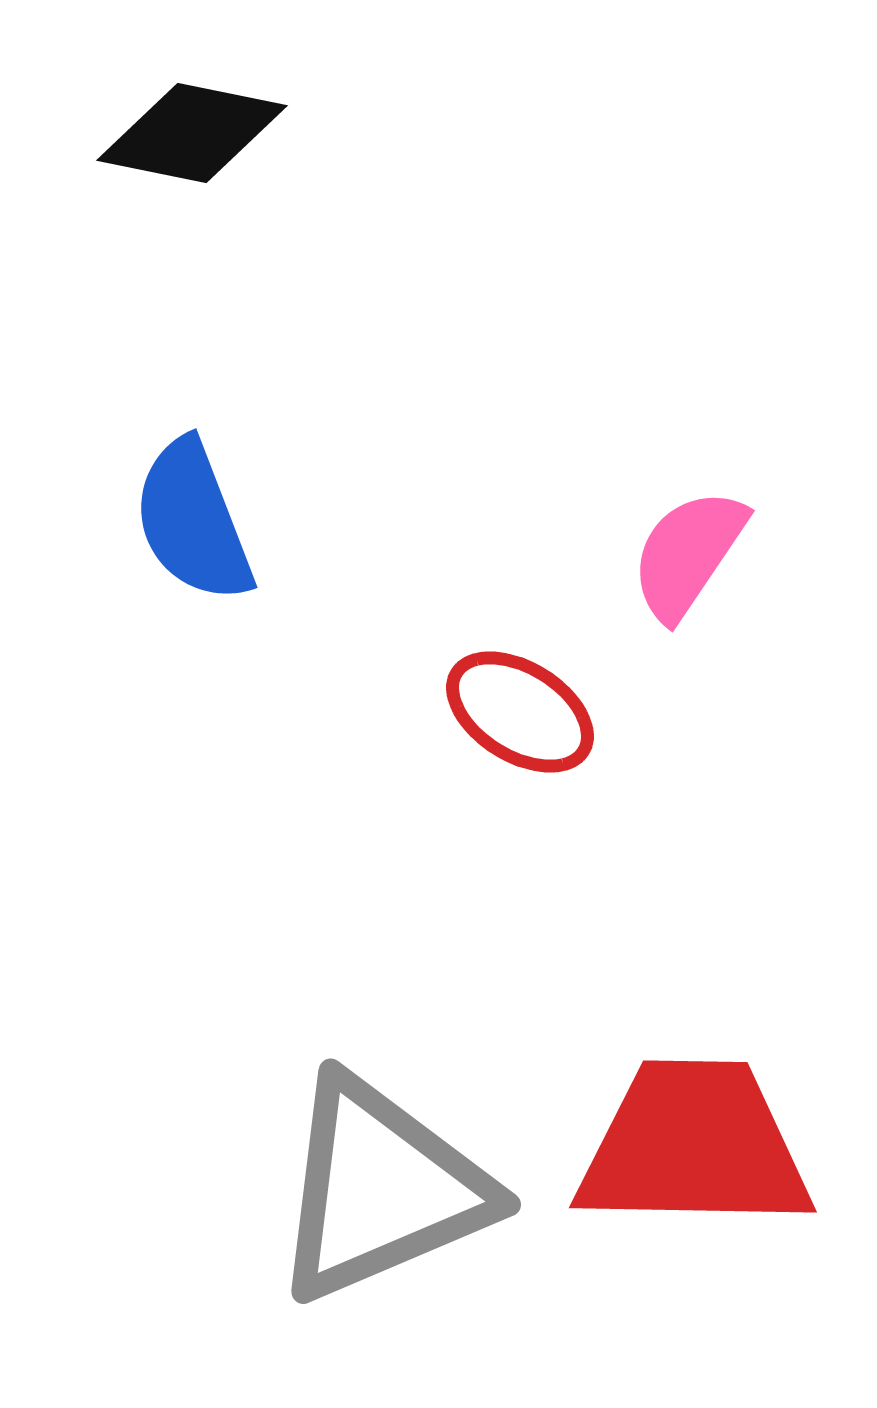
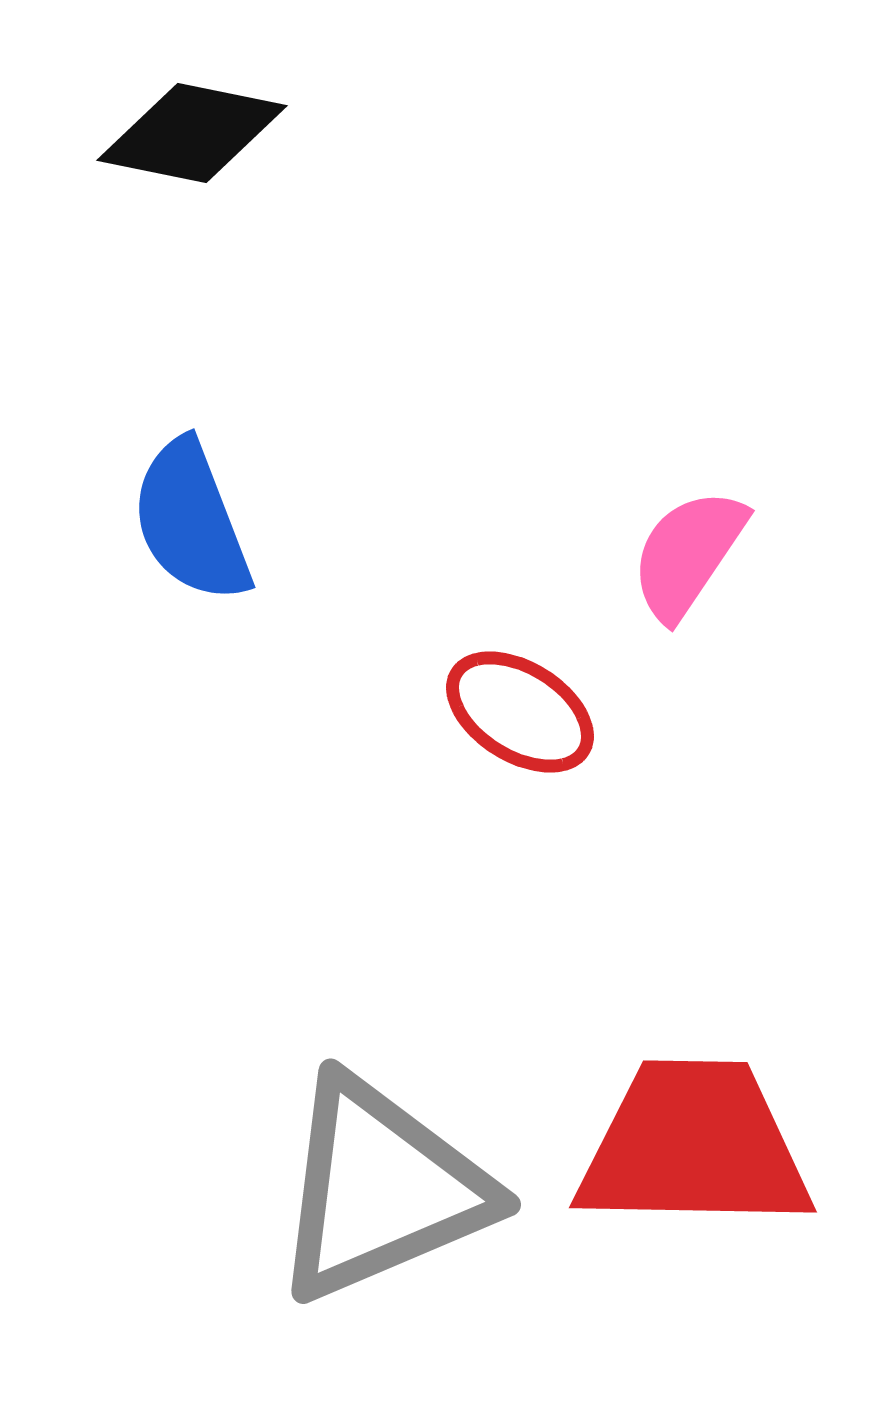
blue semicircle: moved 2 px left
